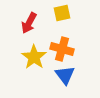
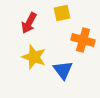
orange cross: moved 21 px right, 9 px up
yellow star: rotated 15 degrees counterclockwise
blue triangle: moved 2 px left, 5 px up
